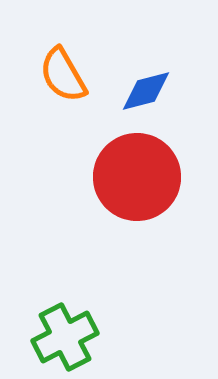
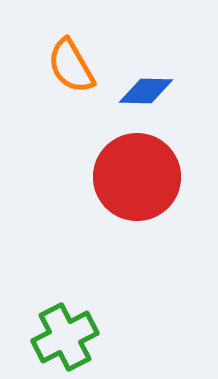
orange semicircle: moved 8 px right, 9 px up
blue diamond: rotated 16 degrees clockwise
